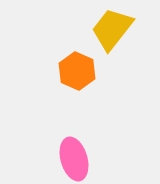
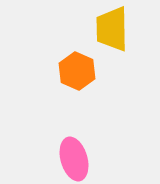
yellow trapezoid: rotated 39 degrees counterclockwise
